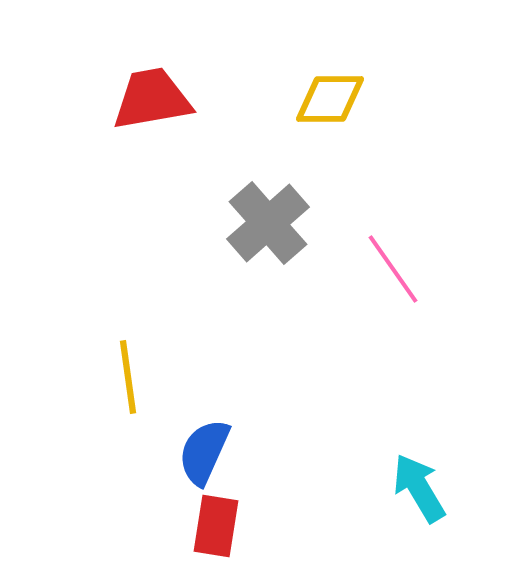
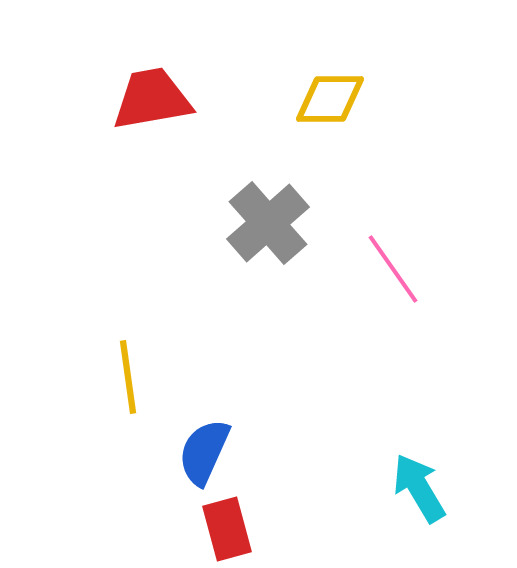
red rectangle: moved 11 px right, 3 px down; rotated 24 degrees counterclockwise
